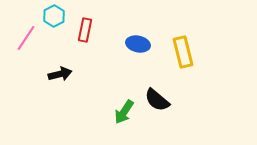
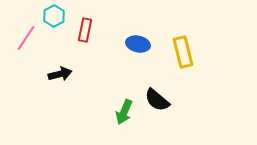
green arrow: rotated 10 degrees counterclockwise
